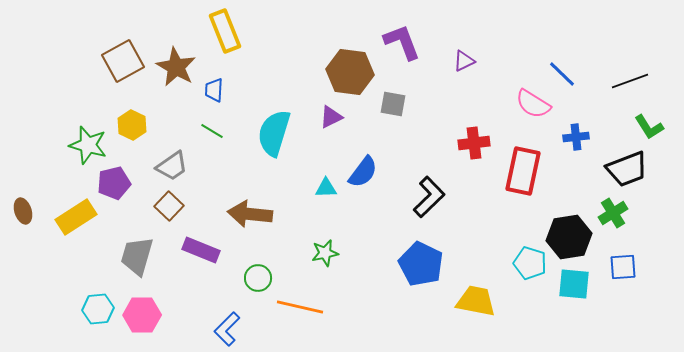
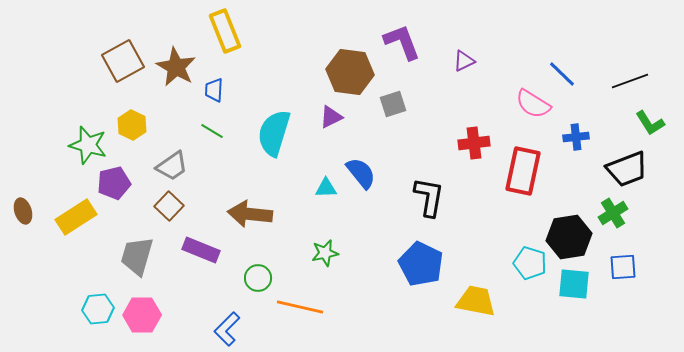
gray square at (393, 104): rotated 28 degrees counterclockwise
green L-shape at (649, 127): moved 1 px right, 4 px up
blue semicircle at (363, 172): moved 2 px left, 1 px down; rotated 76 degrees counterclockwise
black L-shape at (429, 197): rotated 36 degrees counterclockwise
